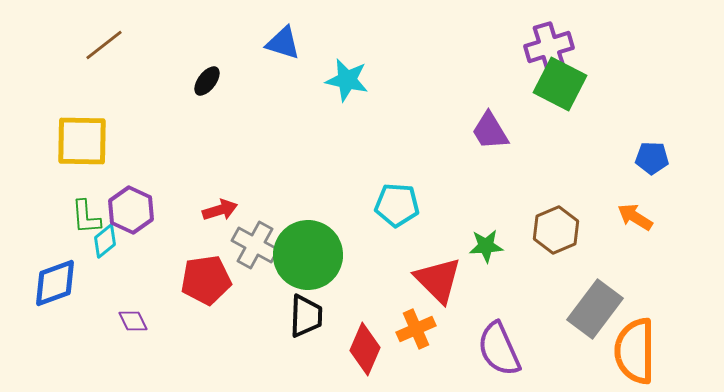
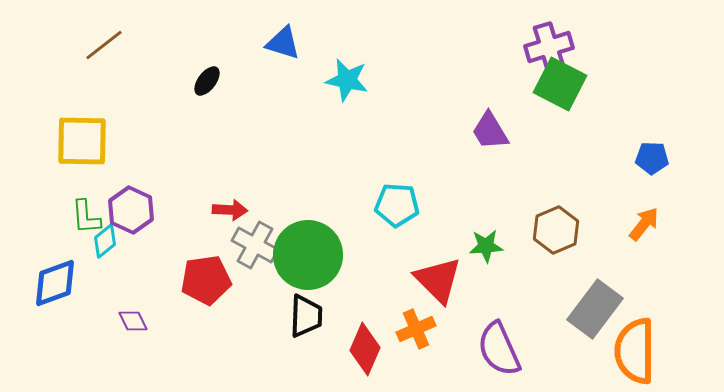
red arrow: moved 10 px right; rotated 20 degrees clockwise
orange arrow: moved 9 px right, 7 px down; rotated 96 degrees clockwise
